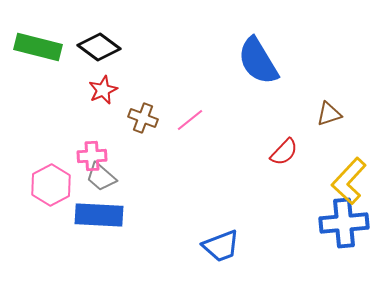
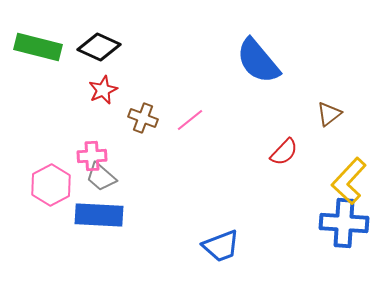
black diamond: rotated 12 degrees counterclockwise
blue semicircle: rotated 9 degrees counterclockwise
brown triangle: rotated 20 degrees counterclockwise
blue cross: rotated 9 degrees clockwise
